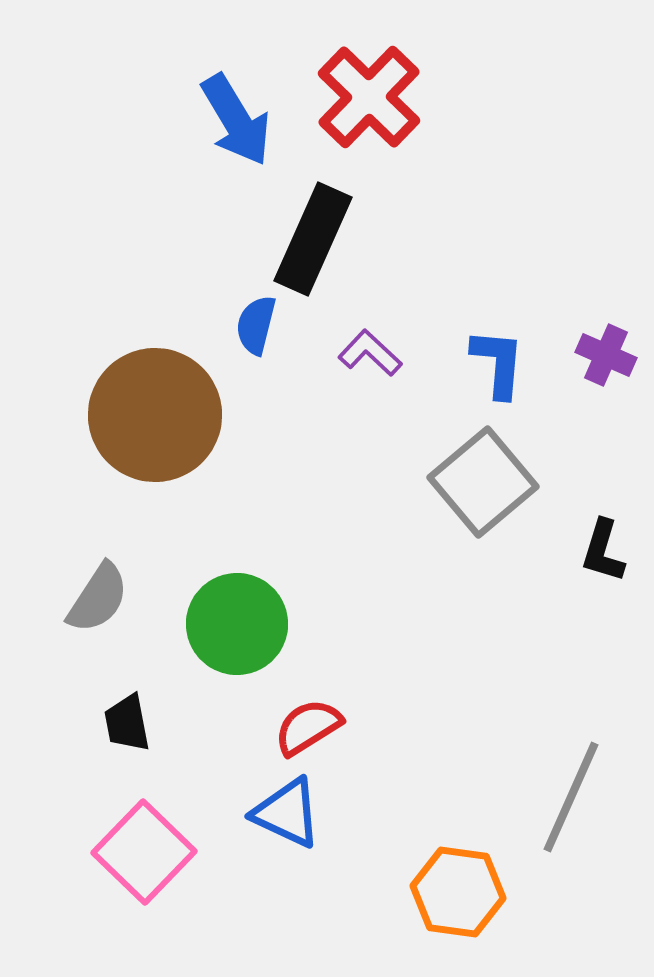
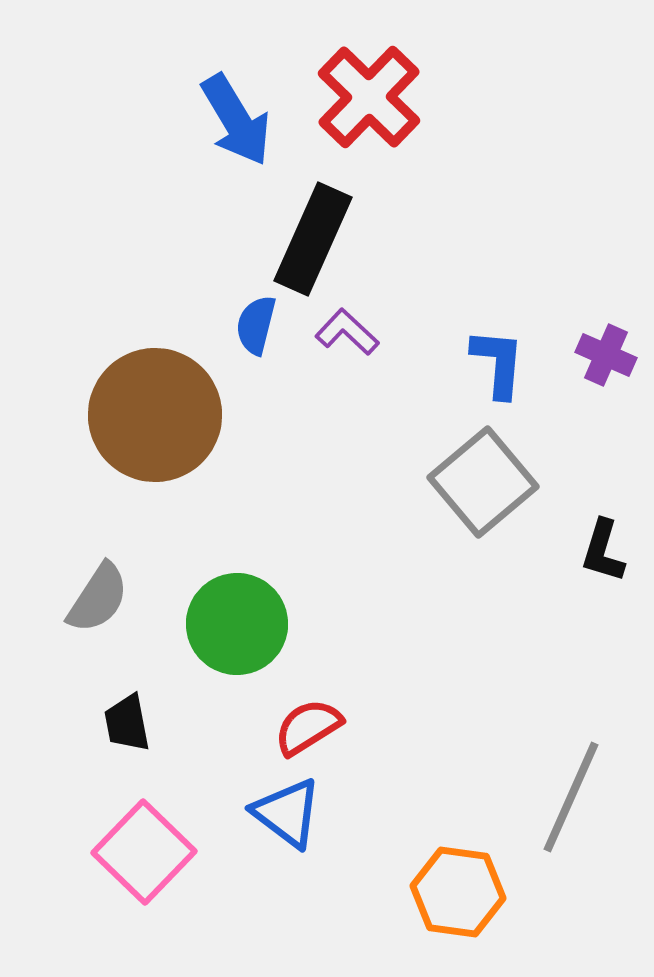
purple L-shape: moved 23 px left, 21 px up
blue triangle: rotated 12 degrees clockwise
